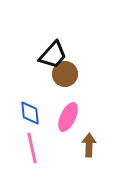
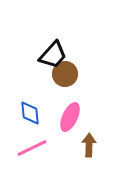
pink ellipse: moved 2 px right
pink line: rotated 76 degrees clockwise
